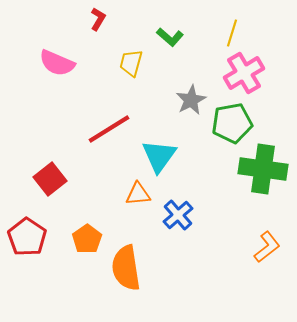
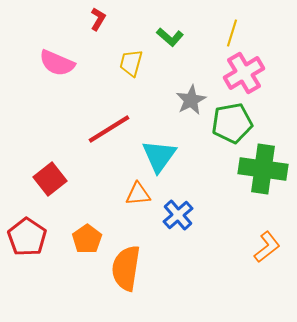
orange semicircle: rotated 18 degrees clockwise
